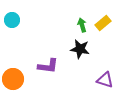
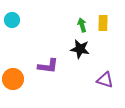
yellow rectangle: rotated 49 degrees counterclockwise
